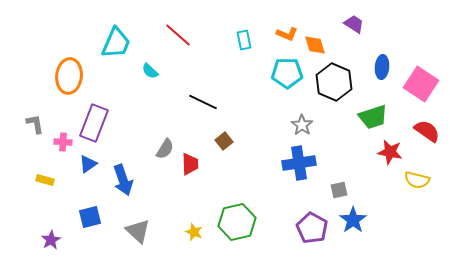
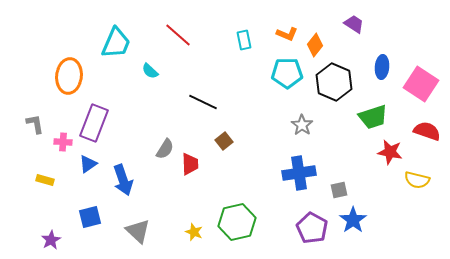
orange diamond: rotated 55 degrees clockwise
red semicircle: rotated 16 degrees counterclockwise
blue cross: moved 10 px down
